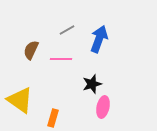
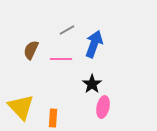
blue arrow: moved 5 px left, 5 px down
black star: rotated 18 degrees counterclockwise
yellow triangle: moved 1 px right, 7 px down; rotated 12 degrees clockwise
orange rectangle: rotated 12 degrees counterclockwise
